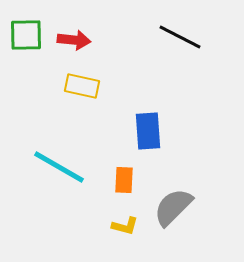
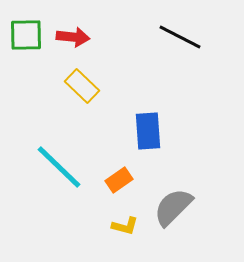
red arrow: moved 1 px left, 3 px up
yellow rectangle: rotated 32 degrees clockwise
cyan line: rotated 14 degrees clockwise
orange rectangle: moved 5 px left; rotated 52 degrees clockwise
